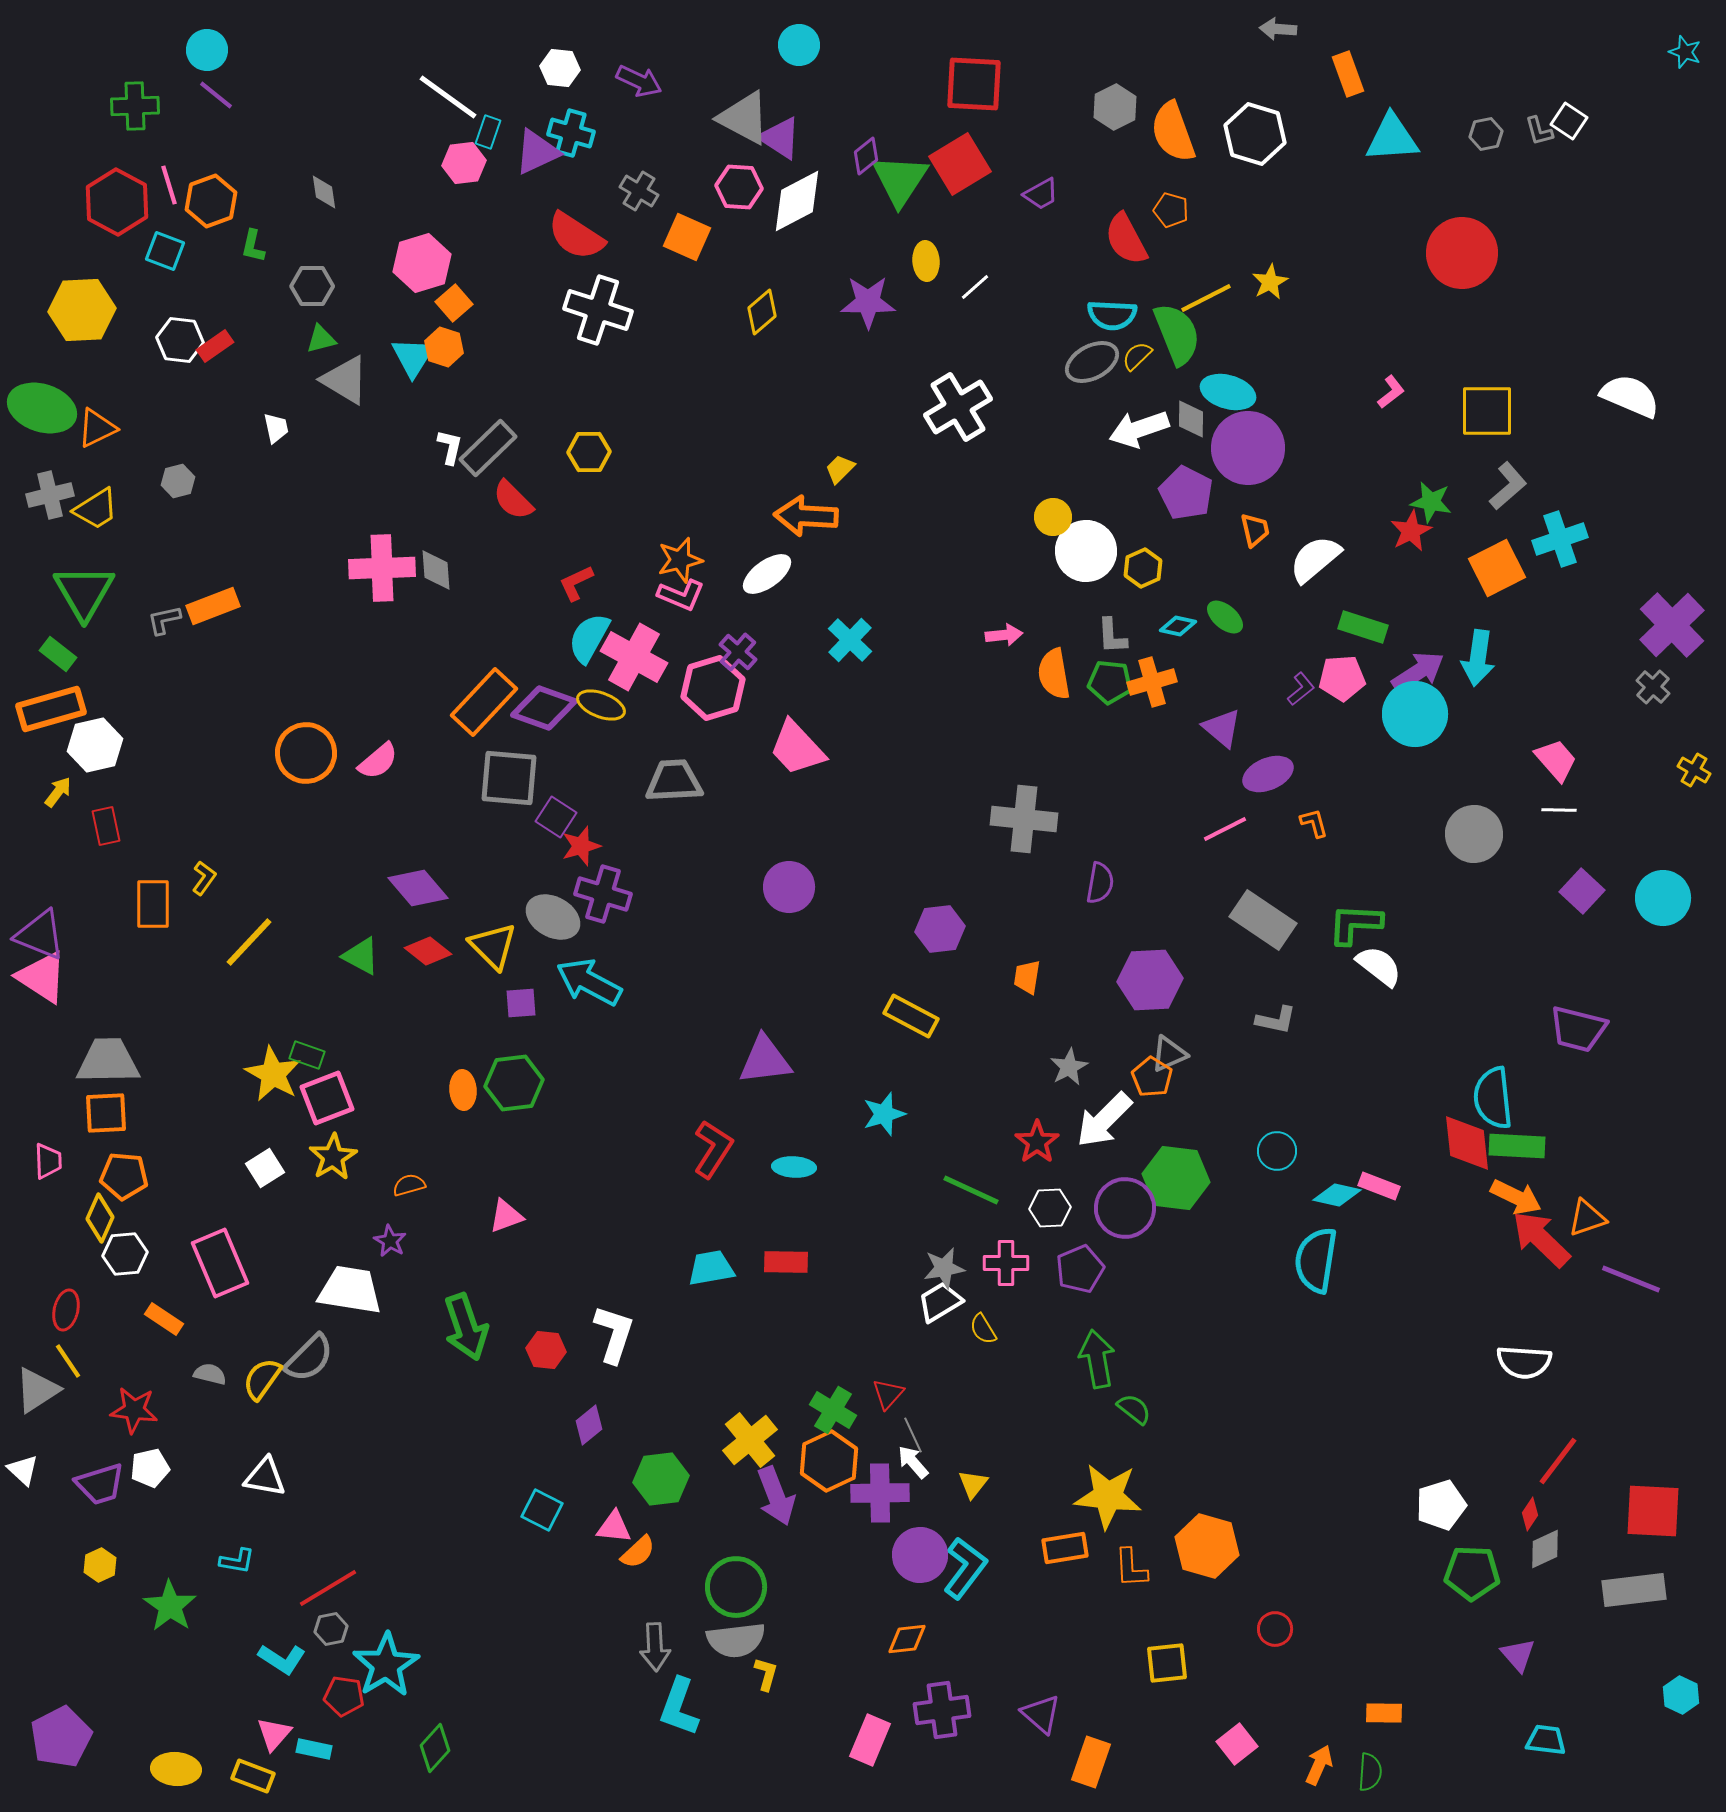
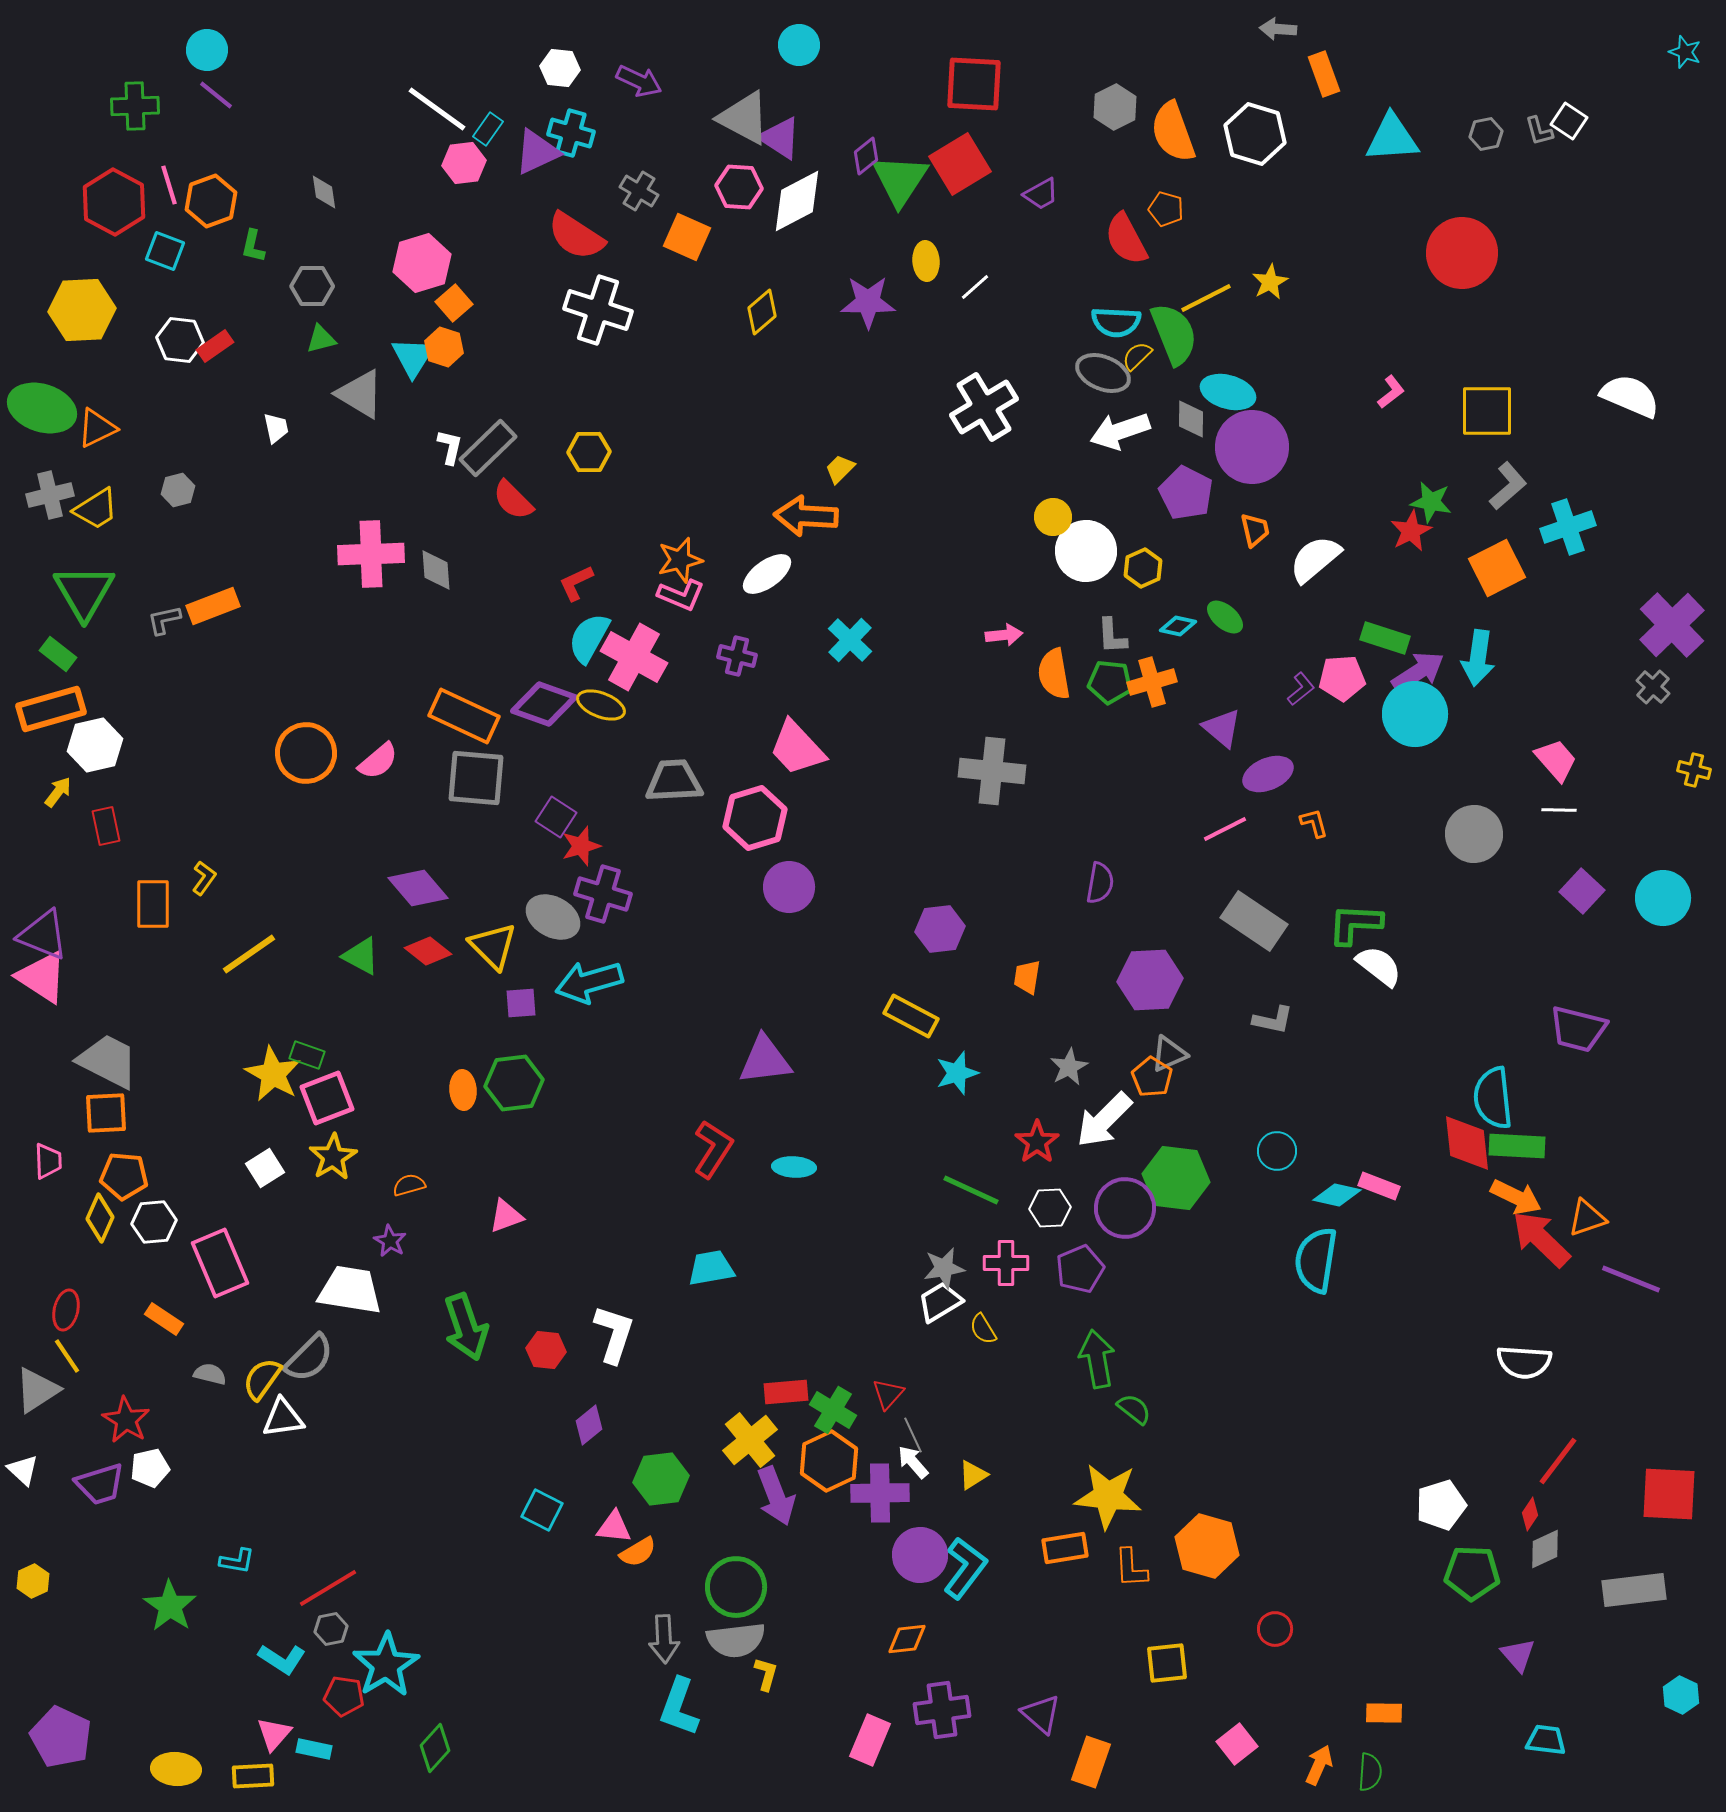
orange rectangle at (1348, 74): moved 24 px left
white line at (448, 97): moved 11 px left, 12 px down
cyan rectangle at (488, 132): moved 3 px up; rotated 16 degrees clockwise
red hexagon at (117, 202): moved 3 px left
orange pentagon at (1171, 210): moved 5 px left, 1 px up
cyan semicircle at (1112, 315): moved 4 px right, 7 px down
green semicircle at (1177, 334): moved 3 px left
gray ellipse at (1092, 362): moved 11 px right, 11 px down; rotated 50 degrees clockwise
gray triangle at (345, 380): moved 15 px right, 14 px down
white cross at (958, 407): moved 26 px right
white arrow at (1139, 429): moved 19 px left, 2 px down
purple circle at (1248, 448): moved 4 px right, 1 px up
gray hexagon at (178, 481): moved 9 px down
cyan cross at (1560, 539): moved 8 px right, 12 px up
pink cross at (382, 568): moved 11 px left, 14 px up
green rectangle at (1363, 627): moved 22 px right, 11 px down
purple cross at (738, 652): moved 1 px left, 4 px down; rotated 27 degrees counterclockwise
pink hexagon at (713, 688): moved 42 px right, 130 px down
orange rectangle at (484, 702): moved 20 px left, 14 px down; rotated 72 degrees clockwise
purple diamond at (544, 708): moved 4 px up
yellow cross at (1694, 770): rotated 16 degrees counterclockwise
gray square at (509, 778): moved 33 px left
gray cross at (1024, 819): moved 32 px left, 48 px up
gray rectangle at (1263, 920): moved 9 px left, 1 px down
purple triangle at (40, 935): moved 3 px right
yellow line at (249, 942): moved 12 px down; rotated 12 degrees clockwise
cyan arrow at (589, 982): rotated 44 degrees counterclockwise
gray L-shape at (1276, 1020): moved 3 px left
gray trapezoid at (108, 1061): rotated 28 degrees clockwise
cyan star at (884, 1114): moved 73 px right, 41 px up
white hexagon at (125, 1254): moved 29 px right, 32 px up
red rectangle at (786, 1262): moved 130 px down; rotated 6 degrees counterclockwise
yellow line at (68, 1361): moved 1 px left, 5 px up
red star at (134, 1410): moved 8 px left, 10 px down; rotated 24 degrees clockwise
white triangle at (265, 1477): moved 18 px right, 59 px up; rotated 18 degrees counterclockwise
yellow triangle at (973, 1484): moved 9 px up; rotated 20 degrees clockwise
red square at (1653, 1511): moved 16 px right, 17 px up
orange semicircle at (638, 1552): rotated 12 degrees clockwise
yellow hexagon at (100, 1565): moved 67 px left, 16 px down
gray arrow at (655, 1647): moved 9 px right, 8 px up
purple pentagon at (61, 1737): rotated 20 degrees counterclockwise
yellow rectangle at (253, 1776): rotated 24 degrees counterclockwise
